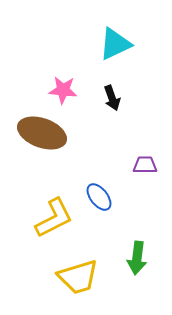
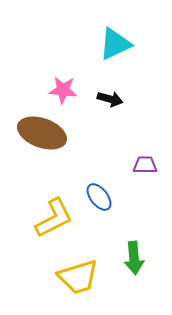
black arrow: moved 2 px left, 1 px down; rotated 55 degrees counterclockwise
green arrow: moved 3 px left; rotated 12 degrees counterclockwise
